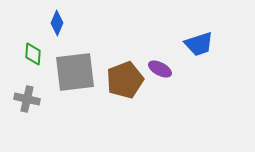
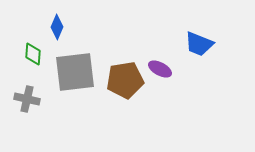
blue diamond: moved 4 px down
blue trapezoid: rotated 40 degrees clockwise
brown pentagon: rotated 12 degrees clockwise
